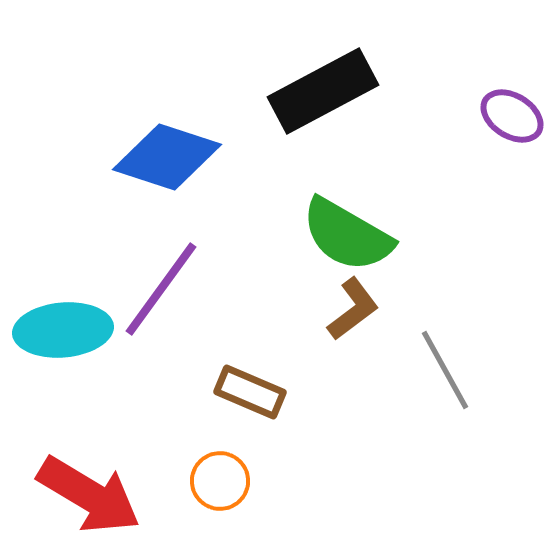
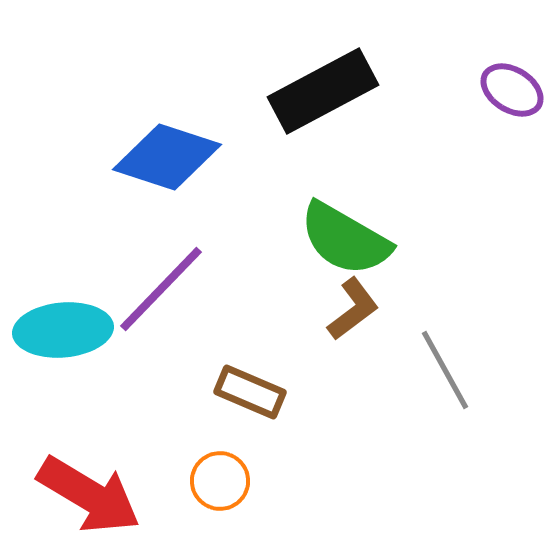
purple ellipse: moved 26 px up
green semicircle: moved 2 px left, 4 px down
purple line: rotated 8 degrees clockwise
